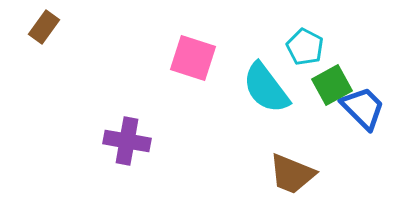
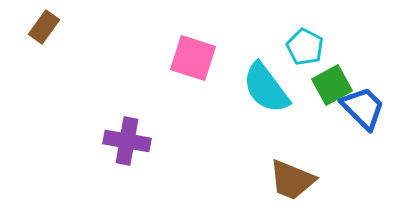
brown trapezoid: moved 6 px down
